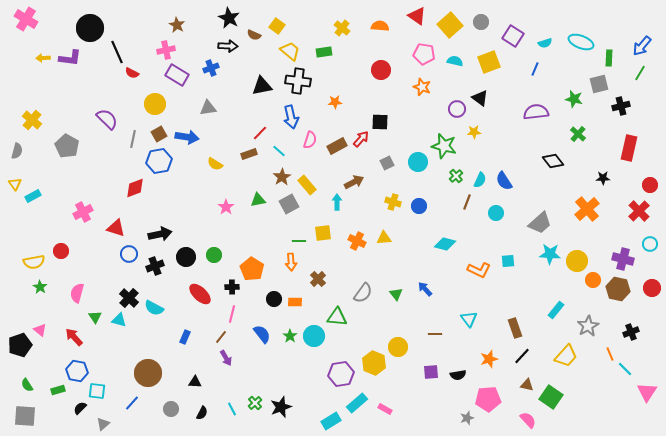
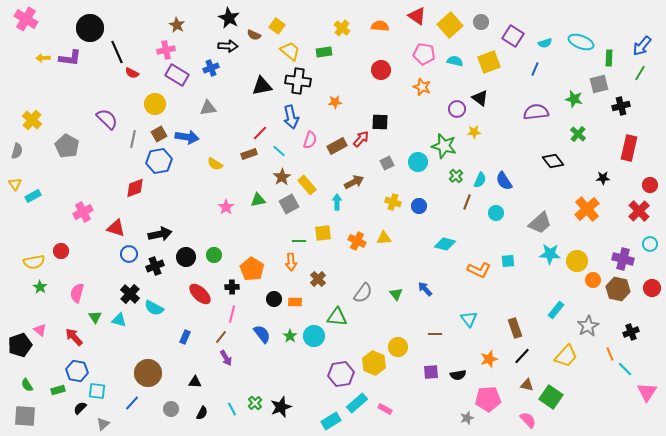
black cross at (129, 298): moved 1 px right, 4 px up
